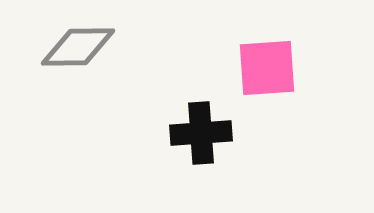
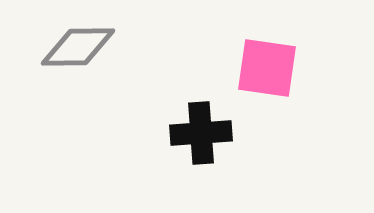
pink square: rotated 12 degrees clockwise
